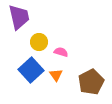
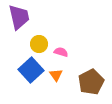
yellow circle: moved 2 px down
